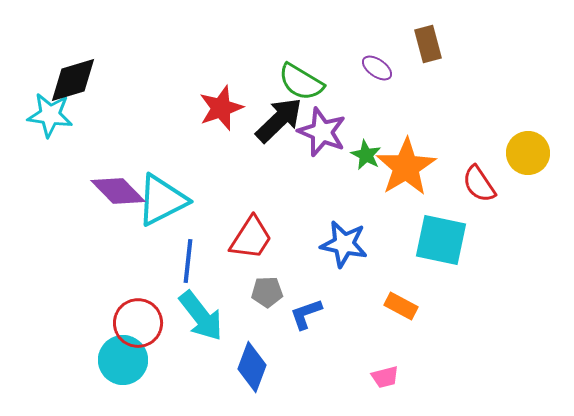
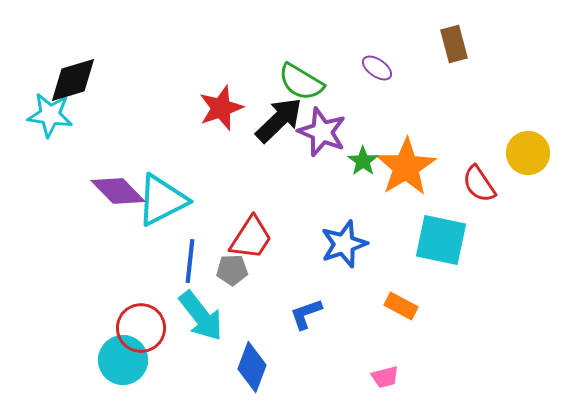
brown rectangle: moved 26 px right
green star: moved 3 px left, 6 px down; rotated 8 degrees clockwise
blue star: rotated 30 degrees counterclockwise
blue line: moved 2 px right
gray pentagon: moved 35 px left, 22 px up
red circle: moved 3 px right, 5 px down
